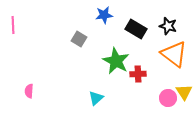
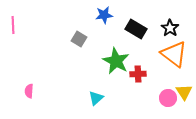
black star: moved 2 px right, 2 px down; rotated 18 degrees clockwise
